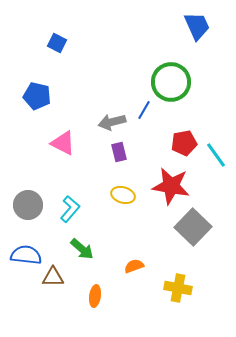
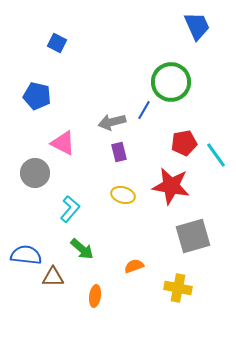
gray circle: moved 7 px right, 32 px up
gray square: moved 9 px down; rotated 30 degrees clockwise
